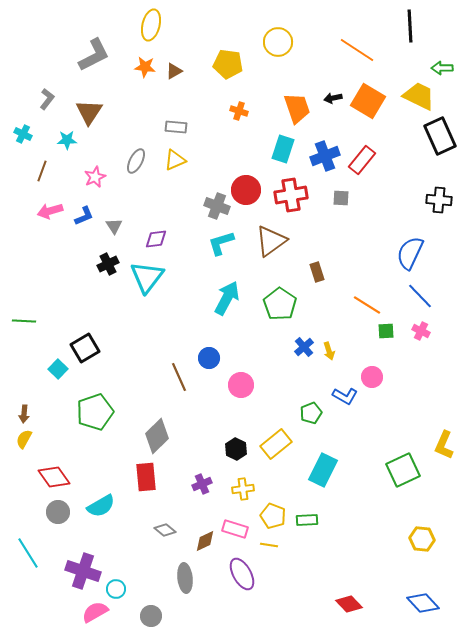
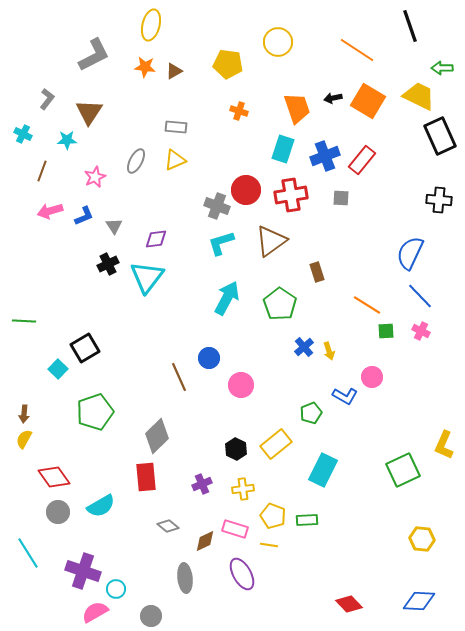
black line at (410, 26): rotated 16 degrees counterclockwise
gray diamond at (165, 530): moved 3 px right, 4 px up
blue diamond at (423, 603): moved 4 px left, 2 px up; rotated 44 degrees counterclockwise
